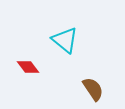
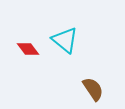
red diamond: moved 18 px up
